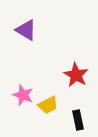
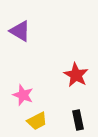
purple triangle: moved 6 px left, 1 px down
yellow trapezoid: moved 11 px left, 16 px down
